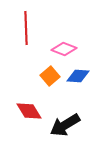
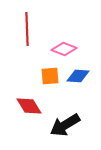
red line: moved 1 px right, 1 px down
orange square: rotated 36 degrees clockwise
red diamond: moved 5 px up
